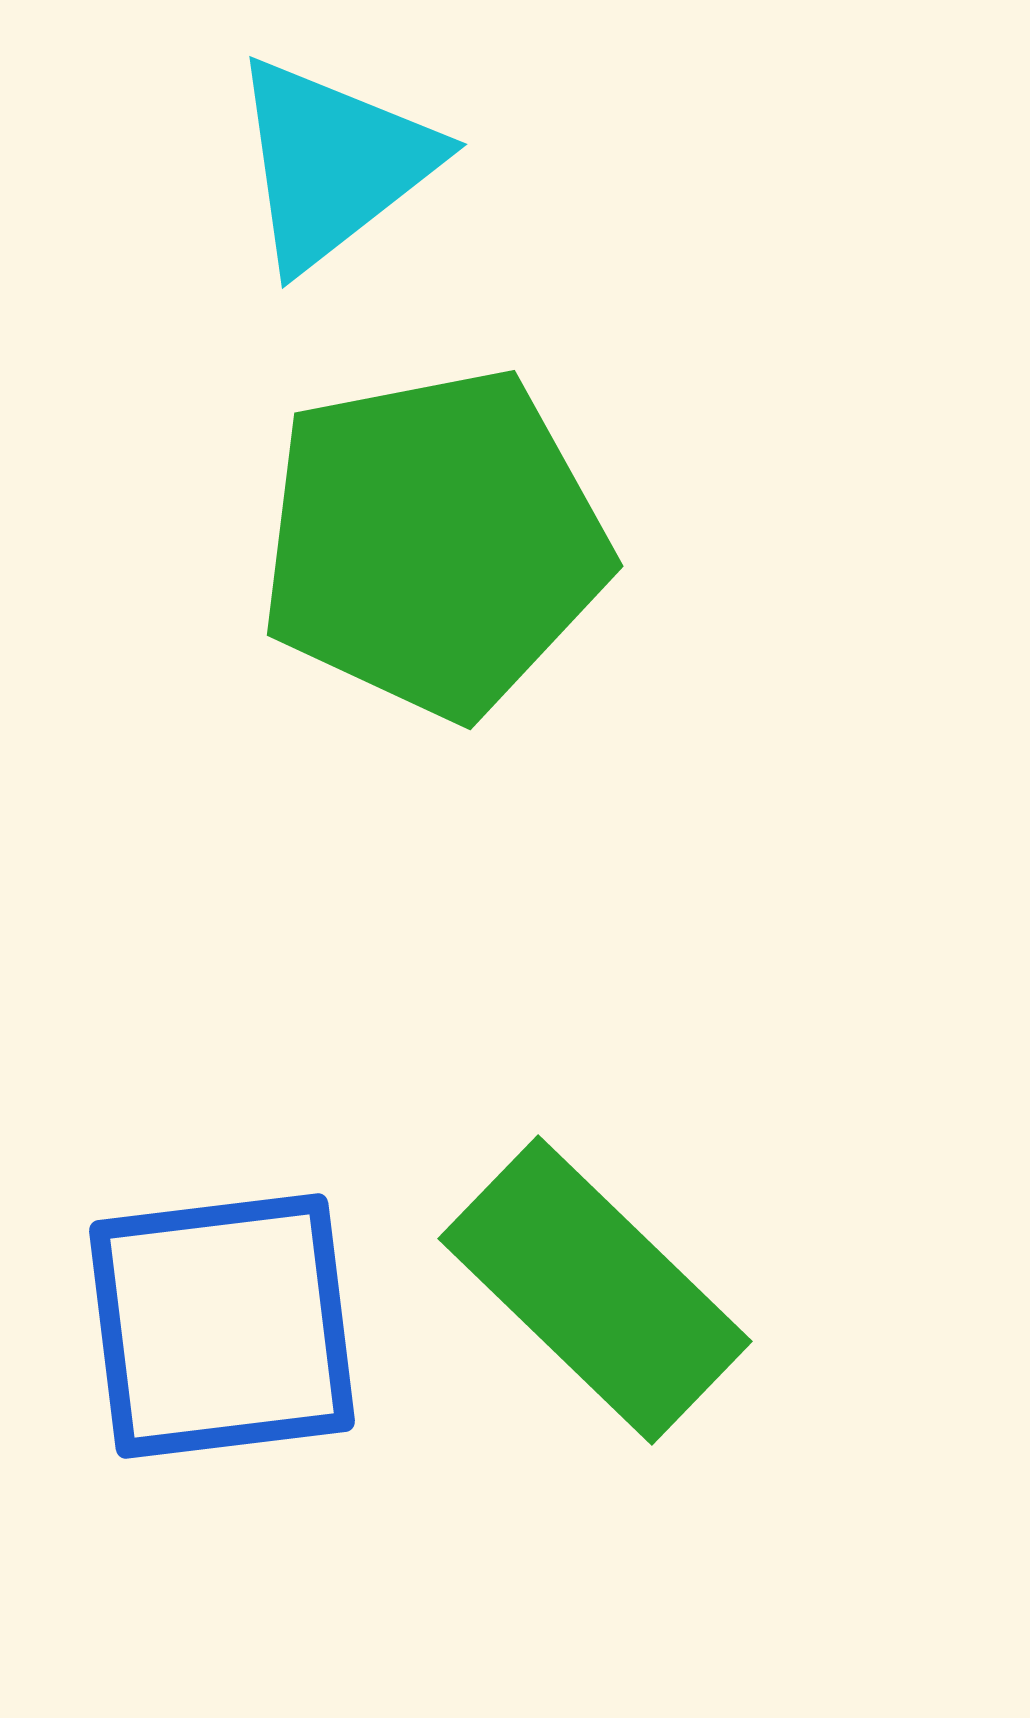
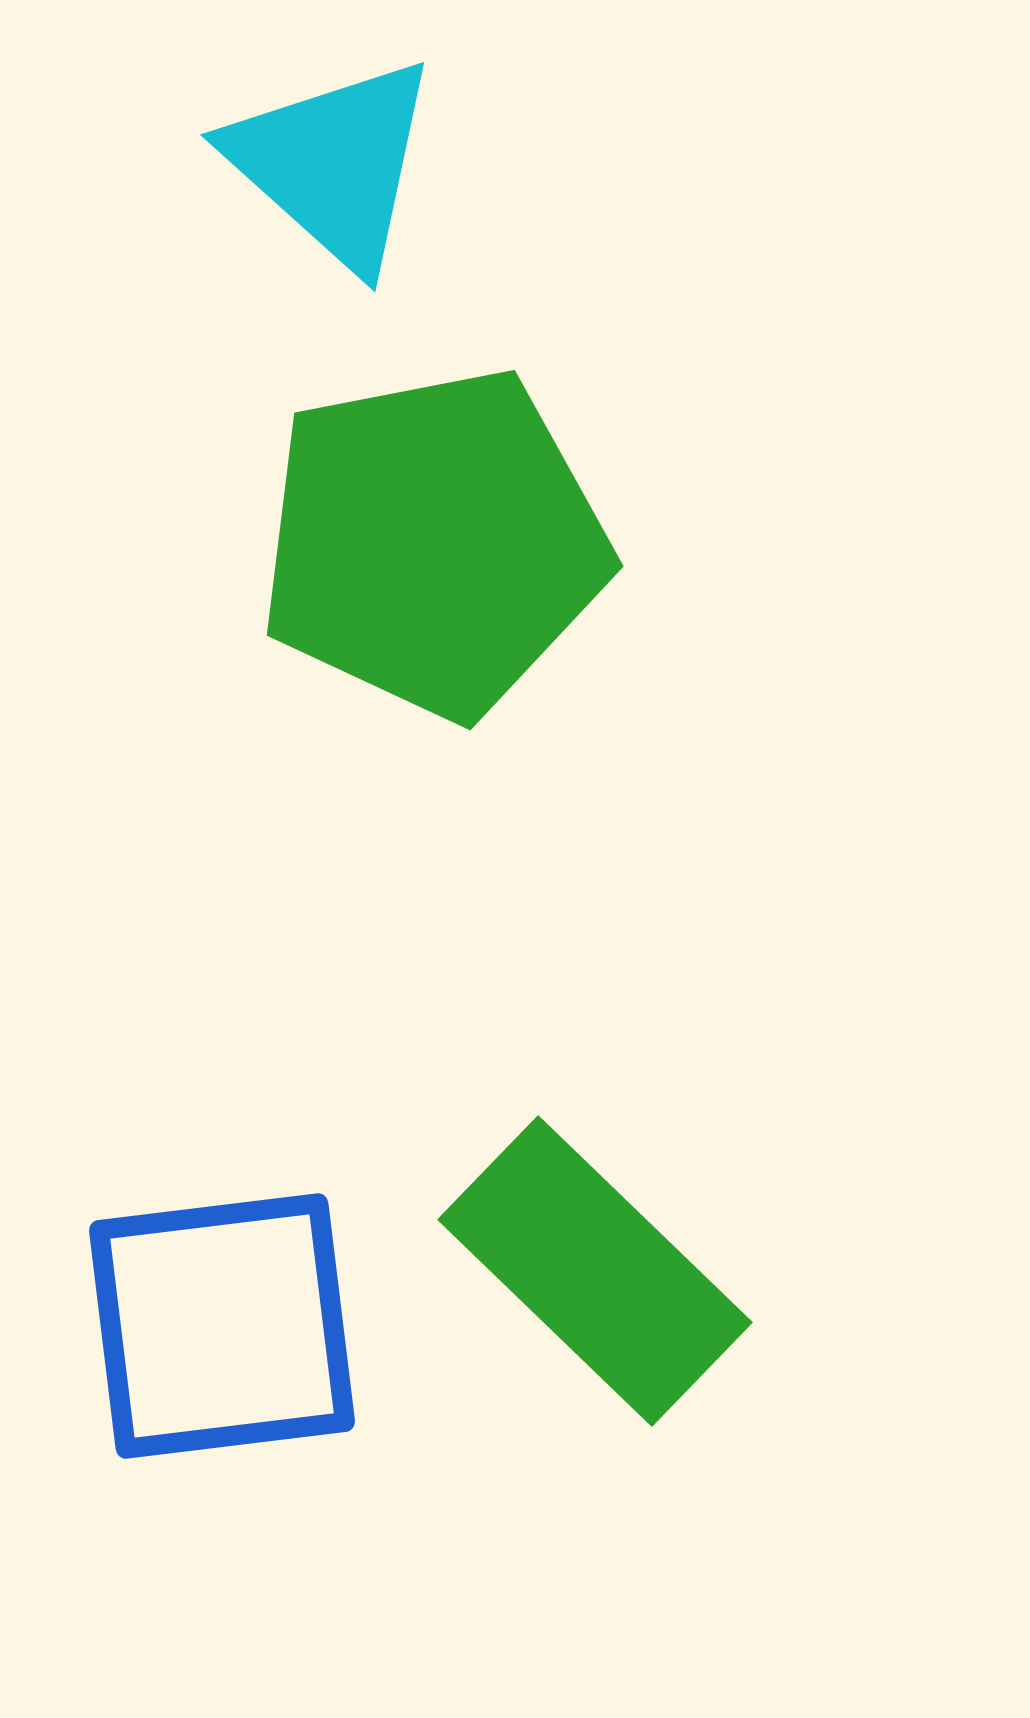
cyan triangle: rotated 40 degrees counterclockwise
green rectangle: moved 19 px up
